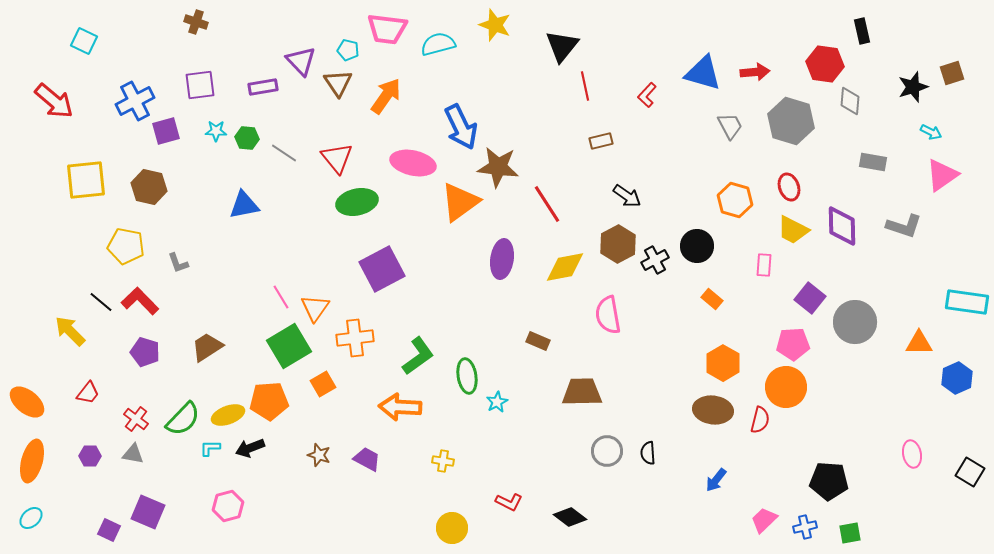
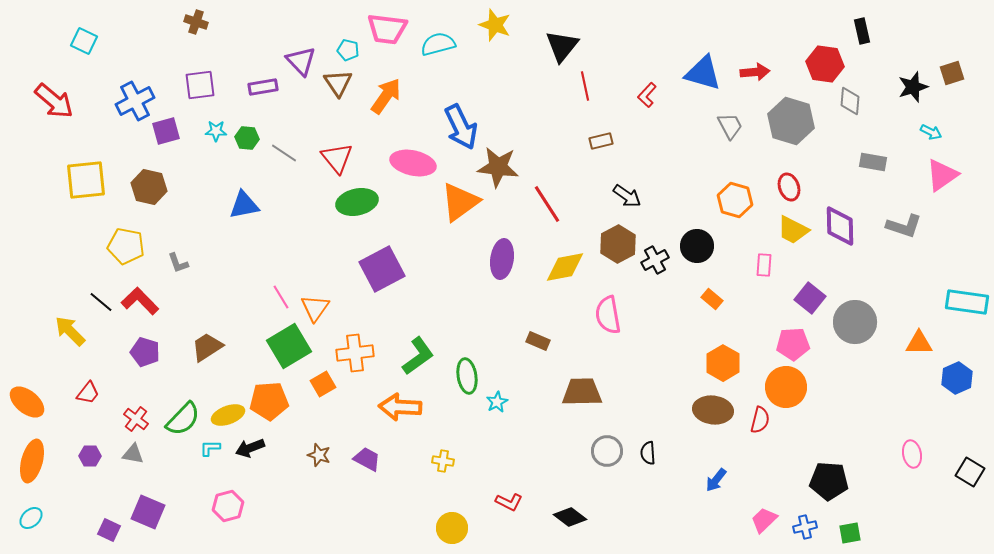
purple diamond at (842, 226): moved 2 px left
orange cross at (355, 338): moved 15 px down
